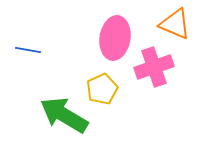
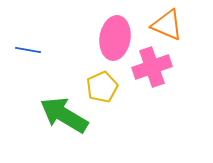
orange triangle: moved 8 px left, 1 px down
pink cross: moved 2 px left
yellow pentagon: moved 2 px up
